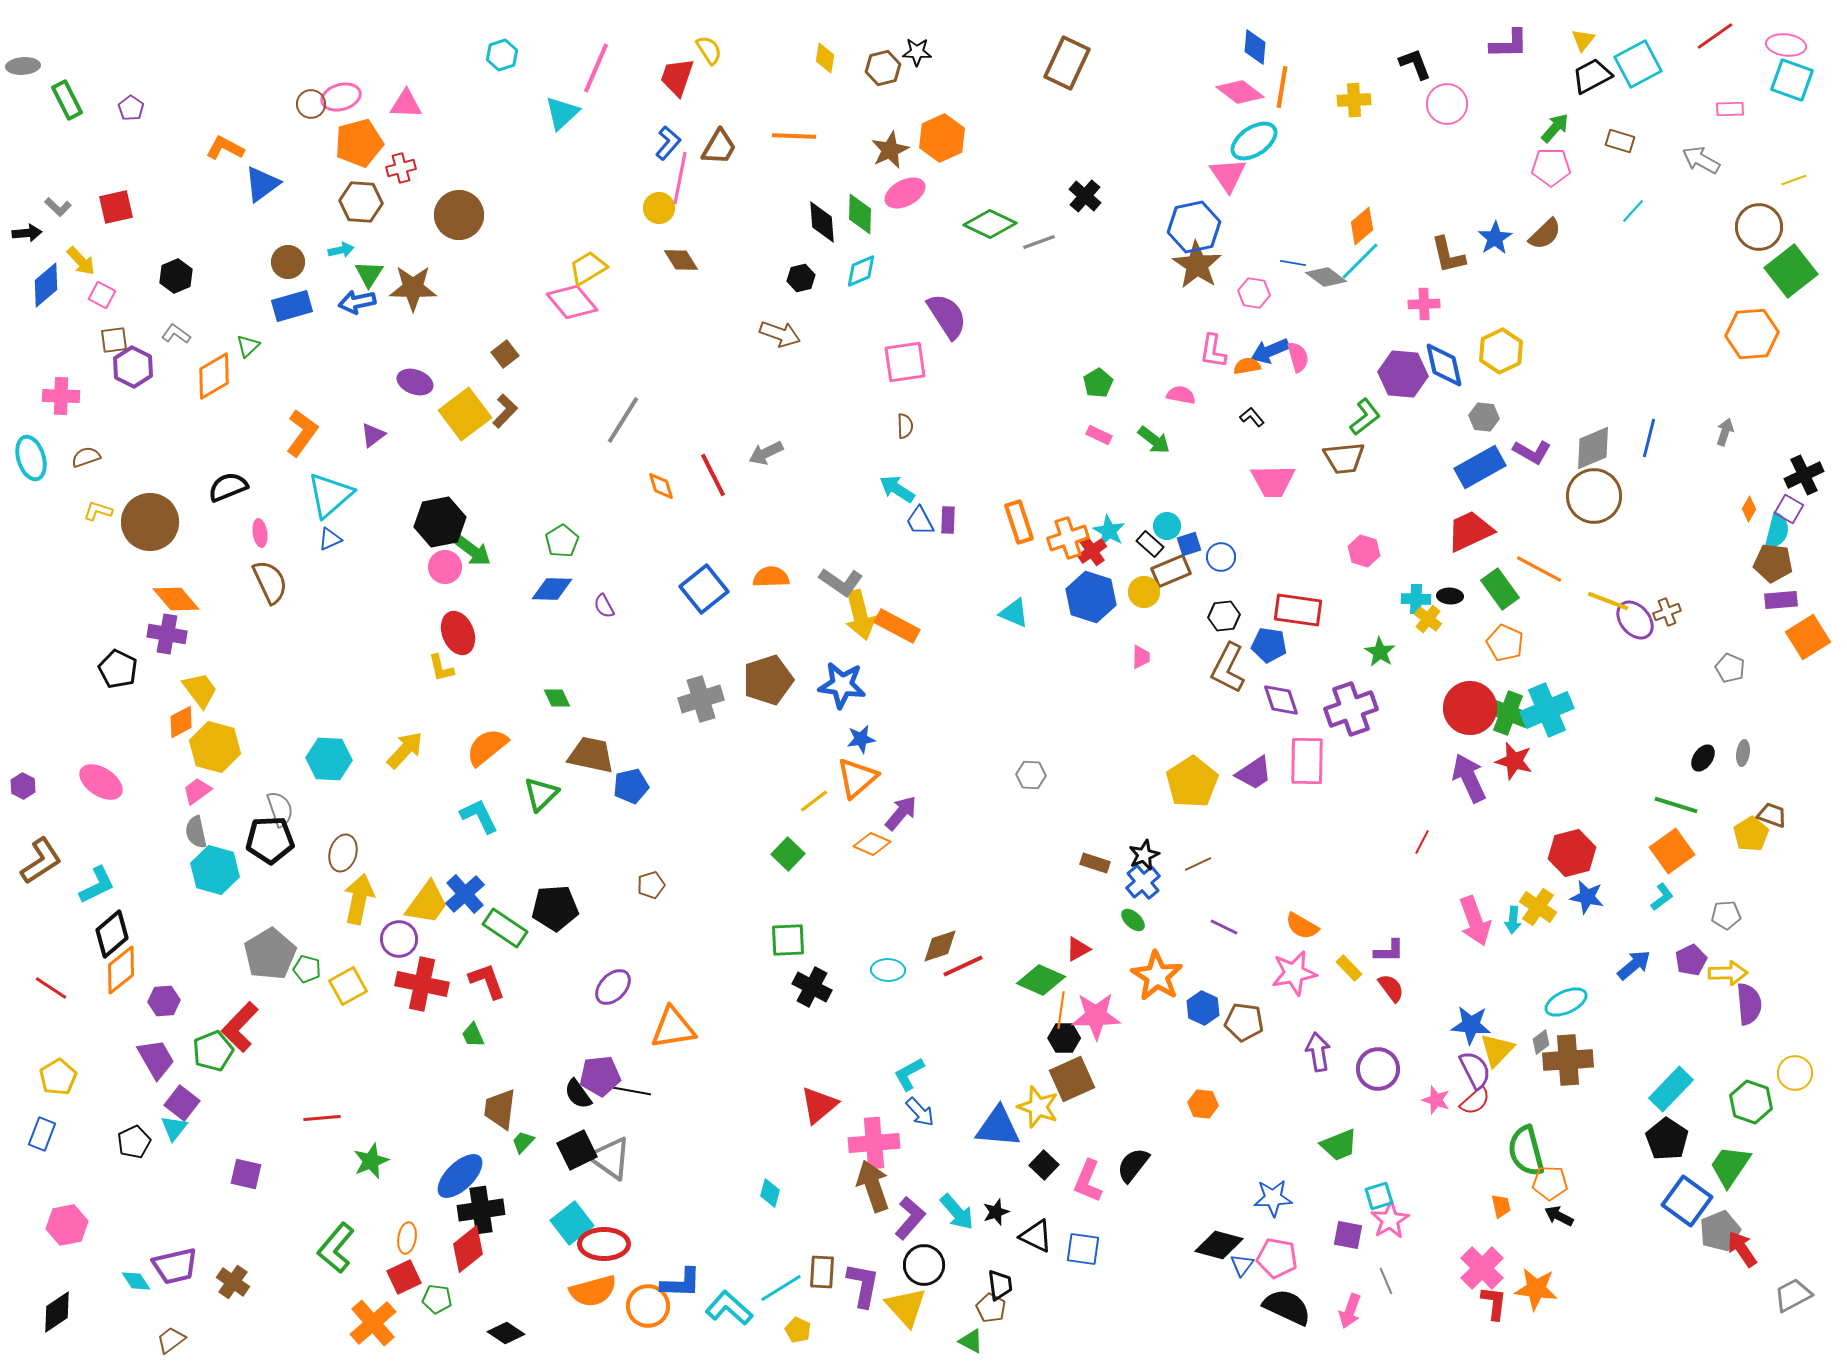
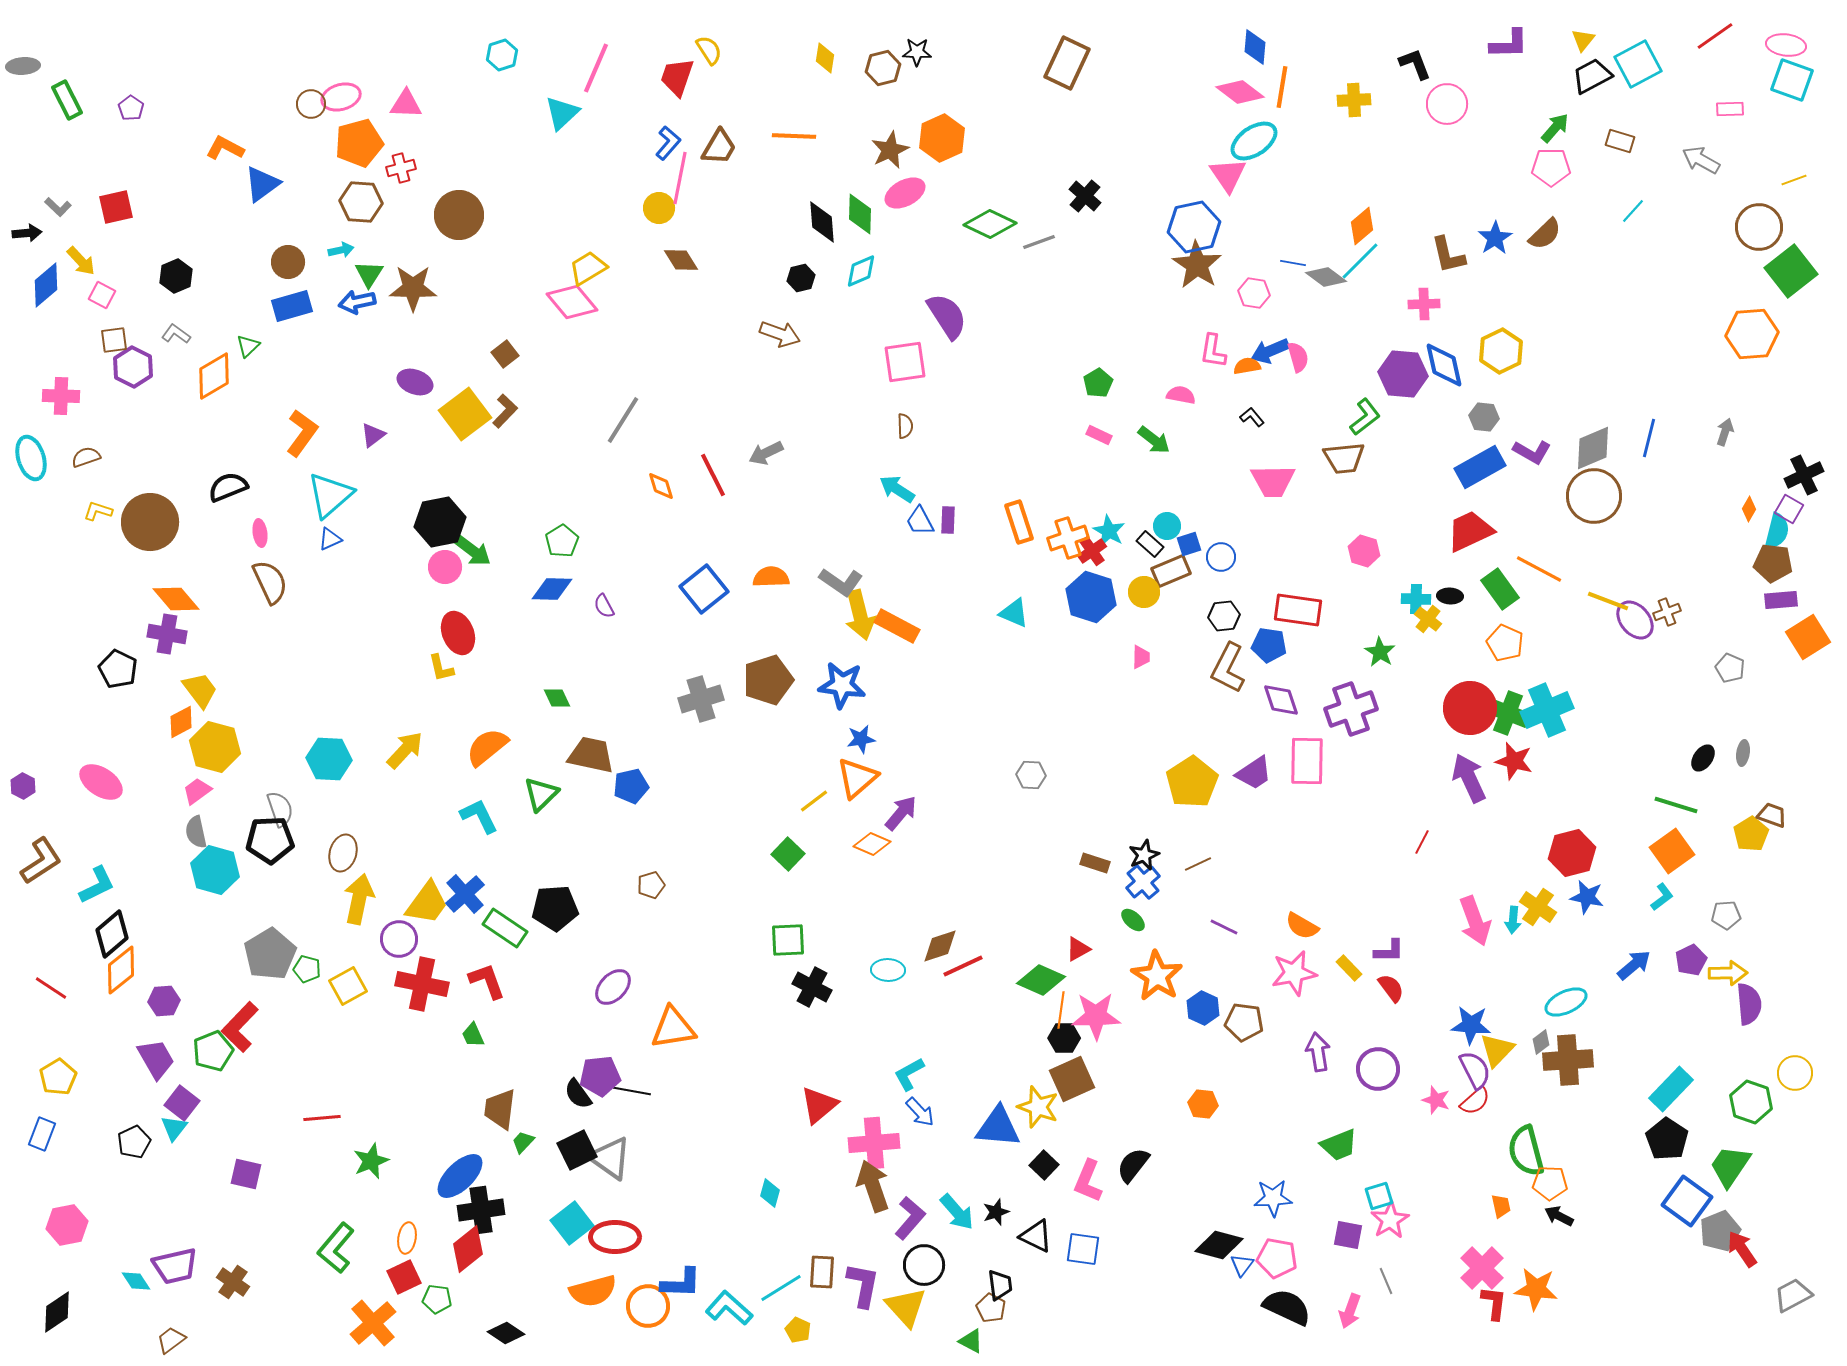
red ellipse at (604, 1244): moved 11 px right, 7 px up
